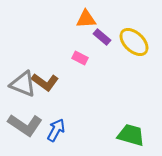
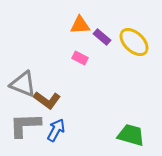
orange triangle: moved 6 px left, 6 px down
brown L-shape: moved 2 px right, 18 px down
gray L-shape: rotated 144 degrees clockwise
